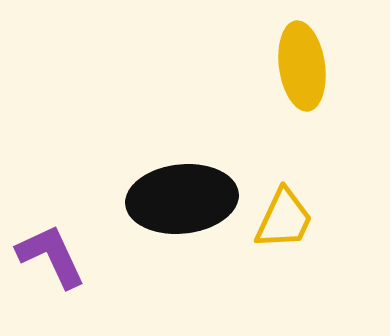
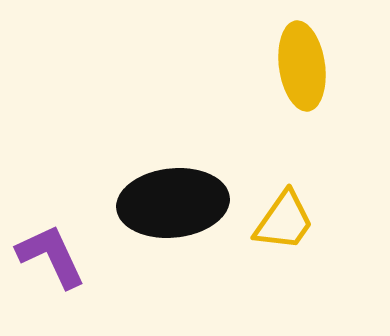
black ellipse: moved 9 px left, 4 px down
yellow trapezoid: moved 2 px down; rotated 10 degrees clockwise
